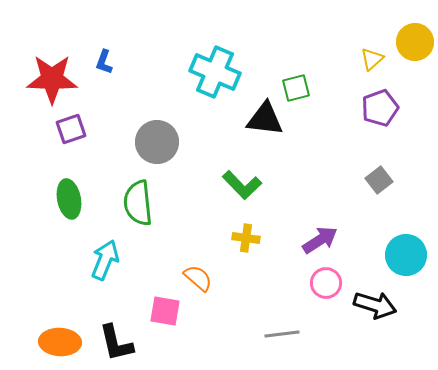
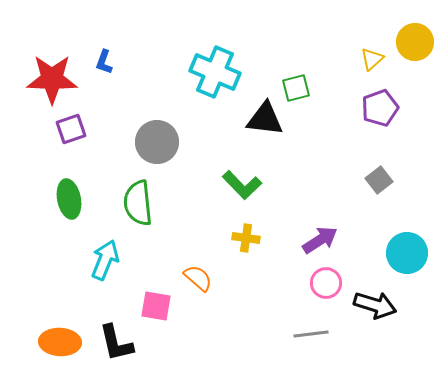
cyan circle: moved 1 px right, 2 px up
pink square: moved 9 px left, 5 px up
gray line: moved 29 px right
